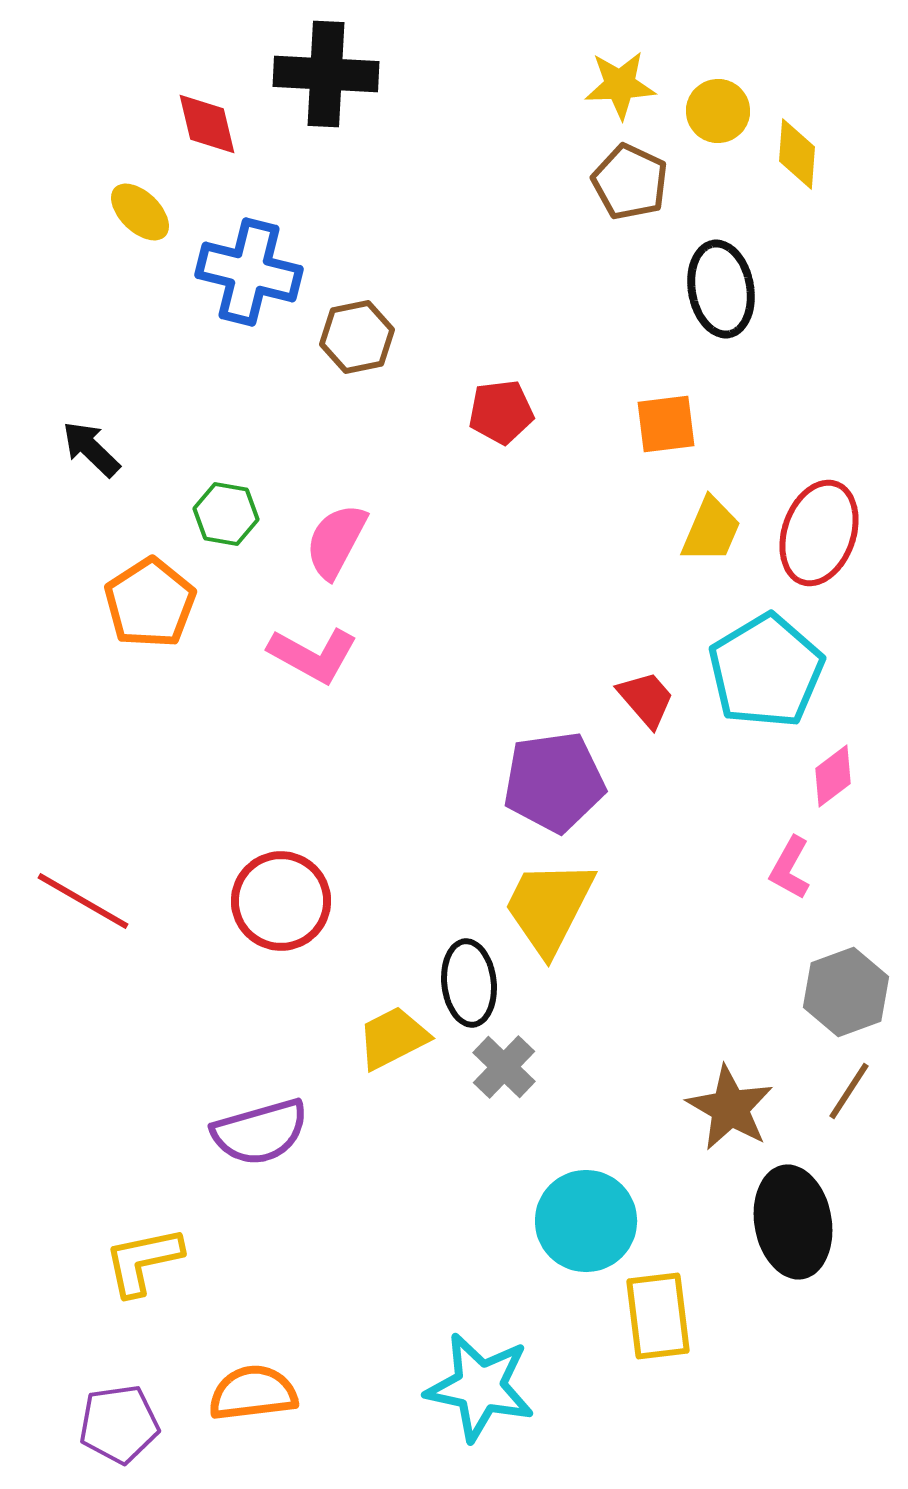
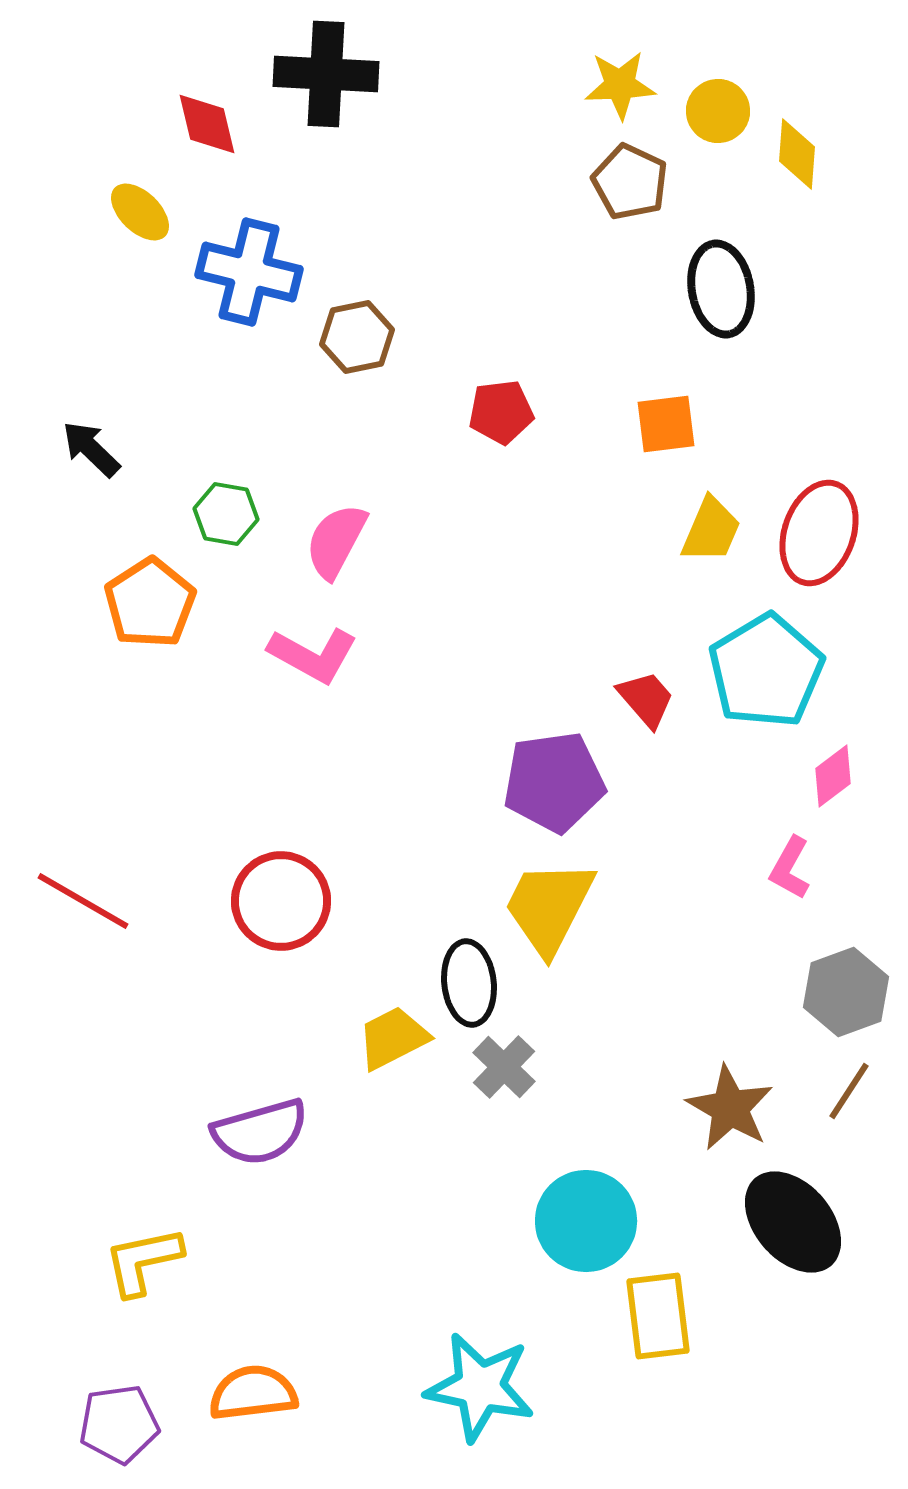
black ellipse at (793, 1222): rotated 31 degrees counterclockwise
